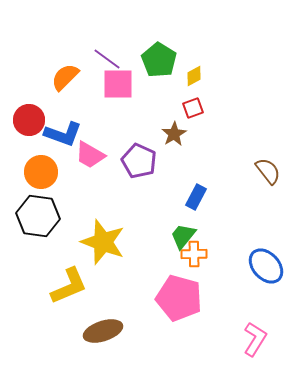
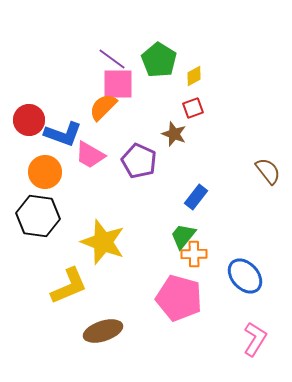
purple line: moved 5 px right
orange semicircle: moved 38 px right, 30 px down
brown star: rotated 20 degrees counterclockwise
orange circle: moved 4 px right
blue rectangle: rotated 10 degrees clockwise
blue ellipse: moved 21 px left, 10 px down
